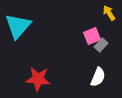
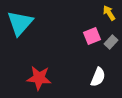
cyan triangle: moved 2 px right, 3 px up
gray rectangle: moved 10 px right, 3 px up
red star: moved 1 px right, 1 px up
